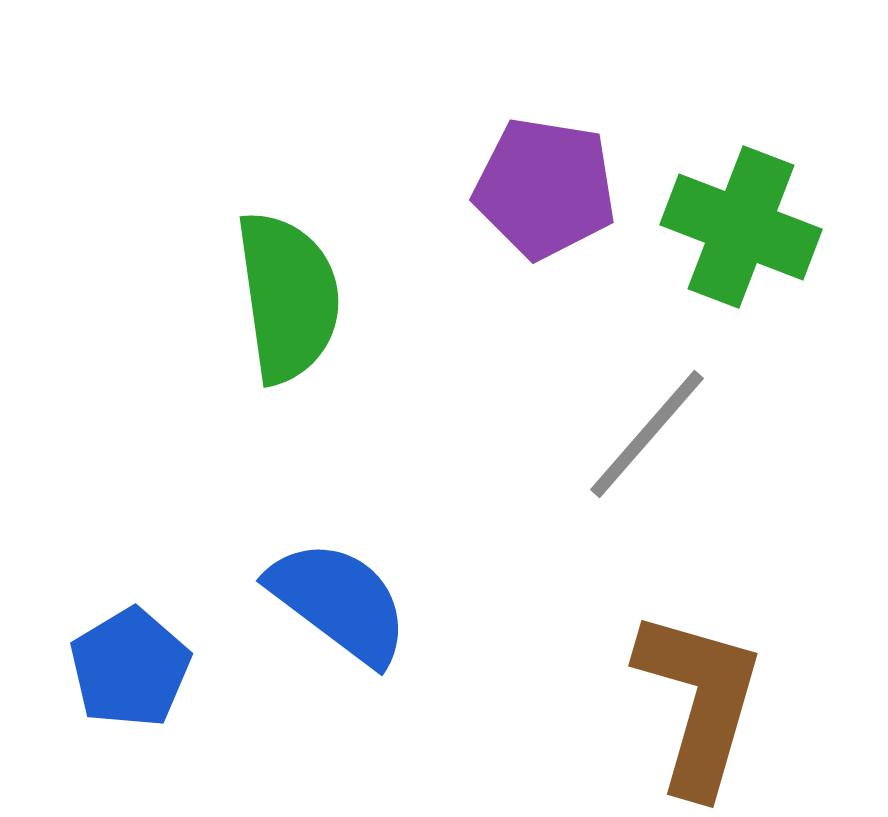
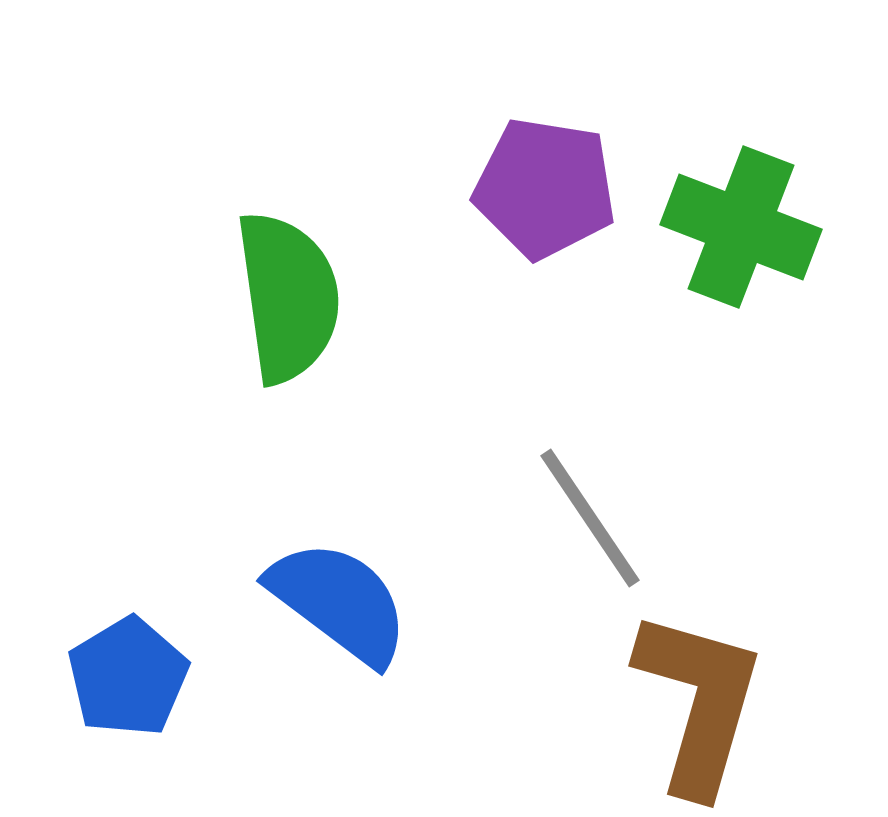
gray line: moved 57 px left, 84 px down; rotated 75 degrees counterclockwise
blue pentagon: moved 2 px left, 9 px down
